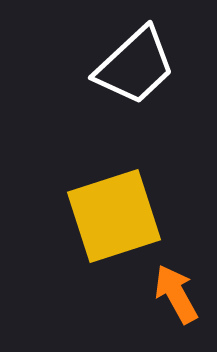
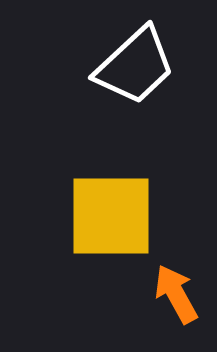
yellow square: moved 3 px left; rotated 18 degrees clockwise
